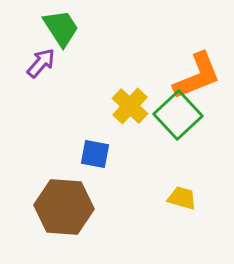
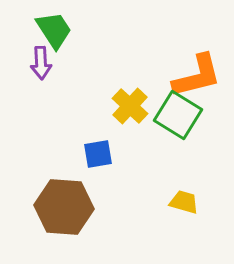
green trapezoid: moved 7 px left, 2 px down
purple arrow: rotated 136 degrees clockwise
orange L-shape: rotated 8 degrees clockwise
green square: rotated 15 degrees counterclockwise
blue square: moved 3 px right; rotated 20 degrees counterclockwise
yellow trapezoid: moved 2 px right, 4 px down
